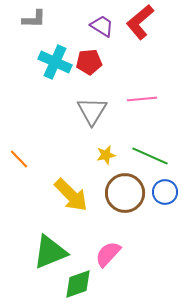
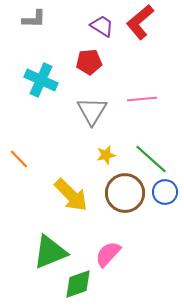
cyan cross: moved 14 px left, 18 px down
green line: moved 1 px right, 3 px down; rotated 18 degrees clockwise
